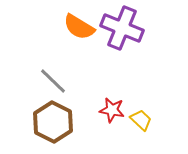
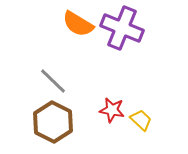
orange semicircle: moved 1 px left, 3 px up
